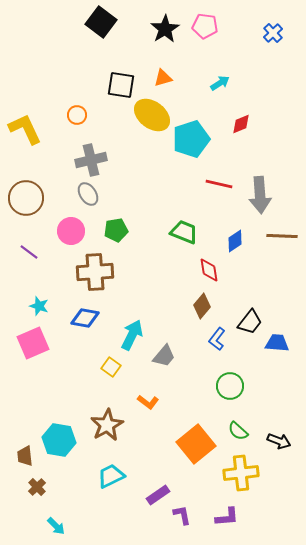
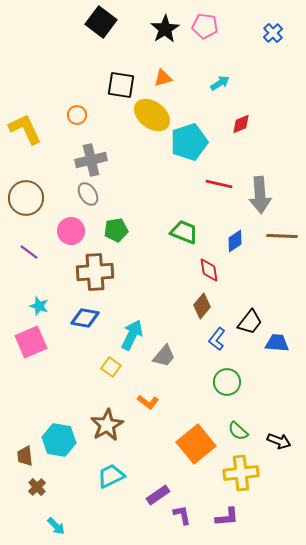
cyan pentagon at (191, 139): moved 2 px left, 3 px down
pink square at (33, 343): moved 2 px left, 1 px up
green circle at (230, 386): moved 3 px left, 4 px up
